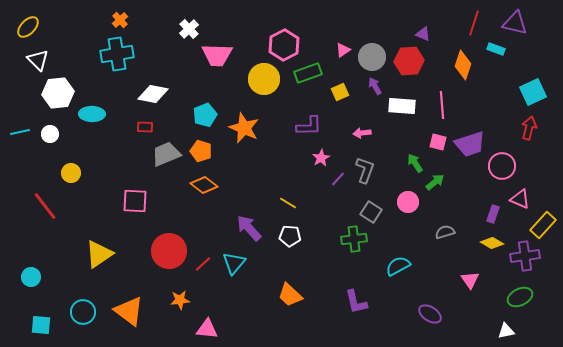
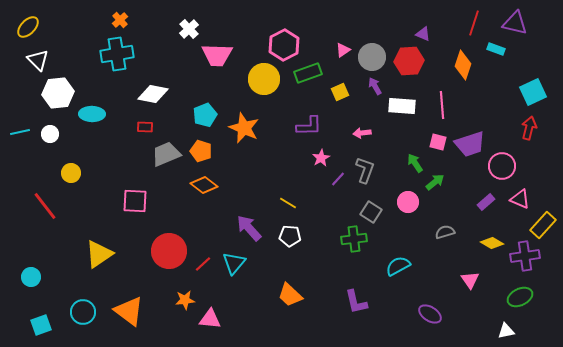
purple rectangle at (493, 214): moved 7 px left, 12 px up; rotated 30 degrees clockwise
orange star at (180, 300): moved 5 px right
cyan square at (41, 325): rotated 25 degrees counterclockwise
pink triangle at (207, 329): moved 3 px right, 10 px up
